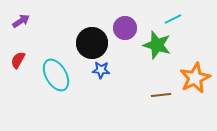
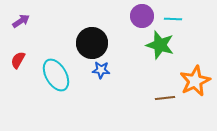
cyan line: rotated 30 degrees clockwise
purple circle: moved 17 px right, 12 px up
green star: moved 3 px right
orange star: moved 3 px down
brown line: moved 4 px right, 3 px down
